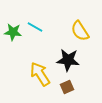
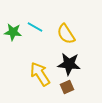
yellow semicircle: moved 14 px left, 3 px down
black star: moved 1 px right, 4 px down
